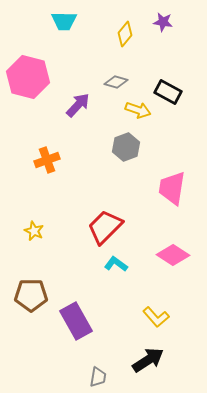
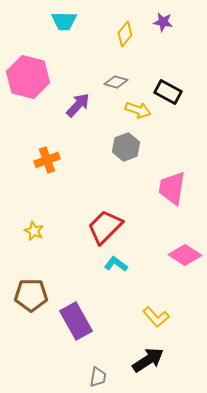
pink diamond: moved 12 px right
